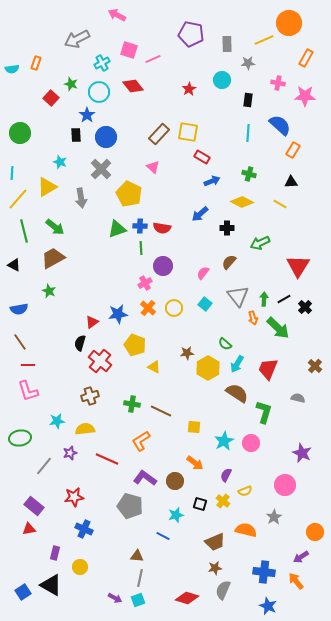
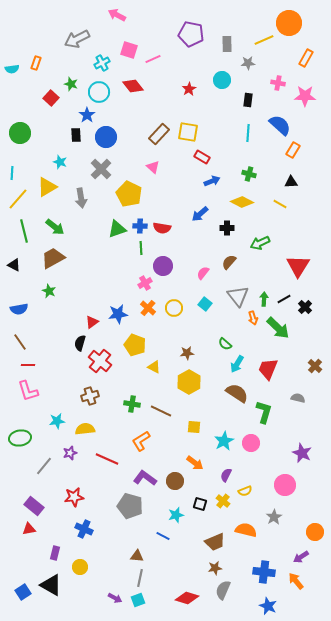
yellow hexagon at (208, 368): moved 19 px left, 14 px down
